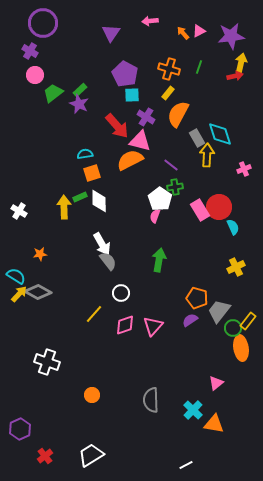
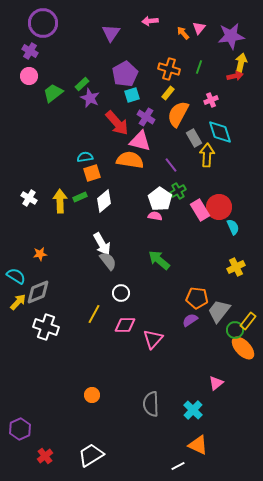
pink triangle at (199, 31): moved 3 px up; rotated 24 degrees counterclockwise
purple pentagon at (125, 74): rotated 15 degrees clockwise
pink circle at (35, 75): moved 6 px left, 1 px down
green rectangle at (80, 90): moved 2 px right, 6 px up
cyan square at (132, 95): rotated 14 degrees counterclockwise
purple star at (79, 104): moved 11 px right, 6 px up
red arrow at (117, 126): moved 3 px up
cyan diamond at (220, 134): moved 2 px up
gray rectangle at (197, 138): moved 3 px left
cyan semicircle at (85, 154): moved 3 px down
orange semicircle at (130, 160): rotated 36 degrees clockwise
purple line at (171, 165): rotated 14 degrees clockwise
pink cross at (244, 169): moved 33 px left, 69 px up
green cross at (175, 187): moved 3 px right, 4 px down; rotated 21 degrees counterclockwise
white diamond at (99, 201): moved 5 px right; rotated 50 degrees clockwise
yellow arrow at (64, 207): moved 4 px left, 6 px up
white cross at (19, 211): moved 10 px right, 13 px up
pink semicircle at (155, 216): rotated 80 degrees clockwise
green arrow at (159, 260): rotated 60 degrees counterclockwise
gray diamond at (38, 292): rotated 52 degrees counterclockwise
yellow arrow at (19, 294): moved 1 px left, 8 px down
orange pentagon at (197, 298): rotated 10 degrees counterclockwise
yellow line at (94, 314): rotated 12 degrees counterclockwise
pink diamond at (125, 325): rotated 20 degrees clockwise
pink triangle at (153, 326): moved 13 px down
green circle at (233, 328): moved 2 px right, 2 px down
orange ellipse at (241, 348): moved 2 px right; rotated 35 degrees counterclockwise
white cross at (47, 362): moved 1 px left, 35 px up
gray semicircle at (151, 400): moved 4 px down
orange triangle at (214, 424): moved 16 px left, 21 px down; rotated 15 degrees clockwise
white line at (186, 465): moved 8 px left, 1 px down
